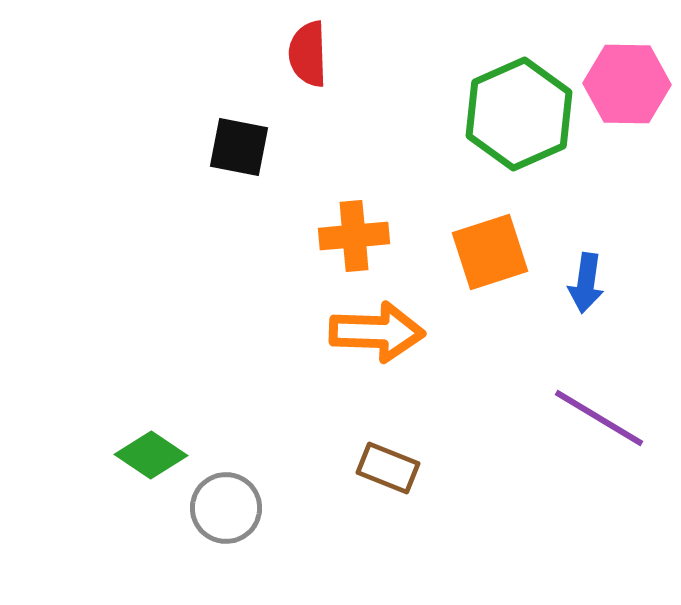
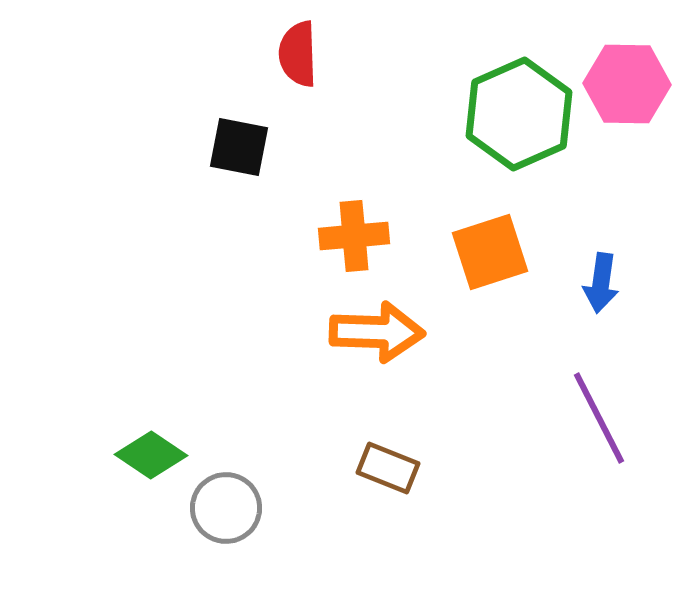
red semicircle: moved 10 px left
blue arrow: moved 15 px right
purple line: rotated 32 degrees clockwise
